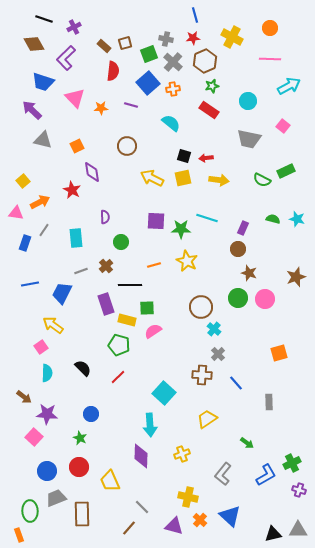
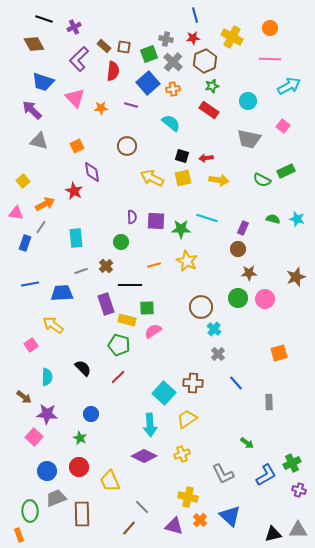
brown square at (125, 43): moved 1 px left, 4 px down; rotated 24 degrees clockwise
purple L-shape at (66, 58): moved 13 px right, 1 px down
gray triangle at (43, 140): moved 4 px left, 1 px down
black square at (184, 156): moved 2 px left
red star at (72, 190): moved 2 px right, 1 px down
orange arrow at (40, 202): moved 5 px right, 2 px down
purple semicircle at (105, 217): moved 27 px right
gray line at (44, 230): moved 3 px left, 3 px up
brown star at (249, 273): rotated 21 degrees counterclockwise
blue trapezoid at (62, 293): rotated 60 degrees clockwise
pink square at (41, 347): moved 10 px left, 2 px up
cyan semicircle at (47, 373): moved 4 px down
brown cross at (202, 375): moved 9 px left, 8 px down
yellow trapezoid at (207, 419): moved 20 px left
purple diamond at (141, 456): moved 3 px right; rotated 65 degrees counterclockwise
gray L-shape at (223, 474): rotated 65 degrees counterclockwise
